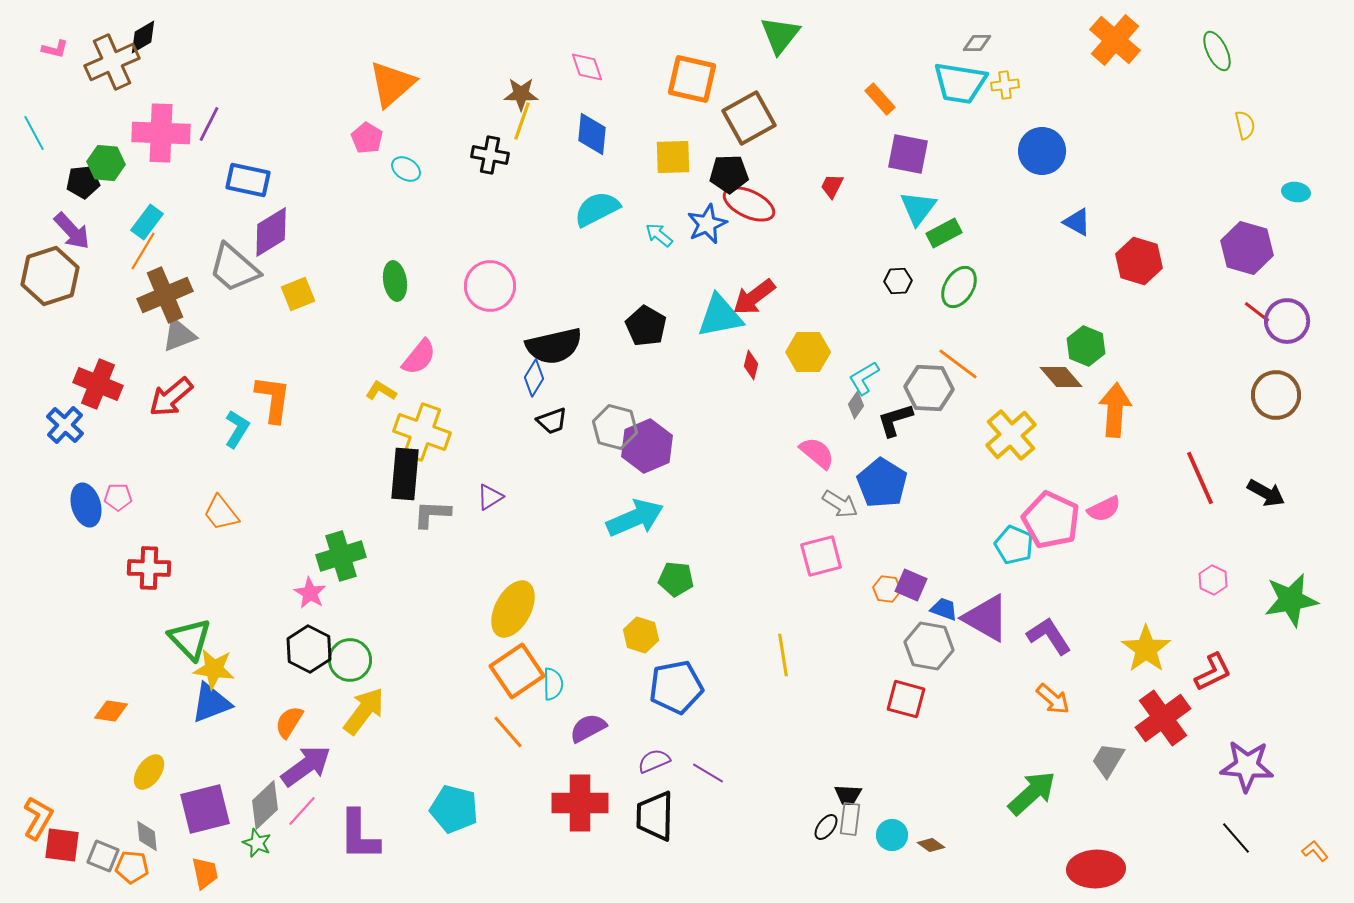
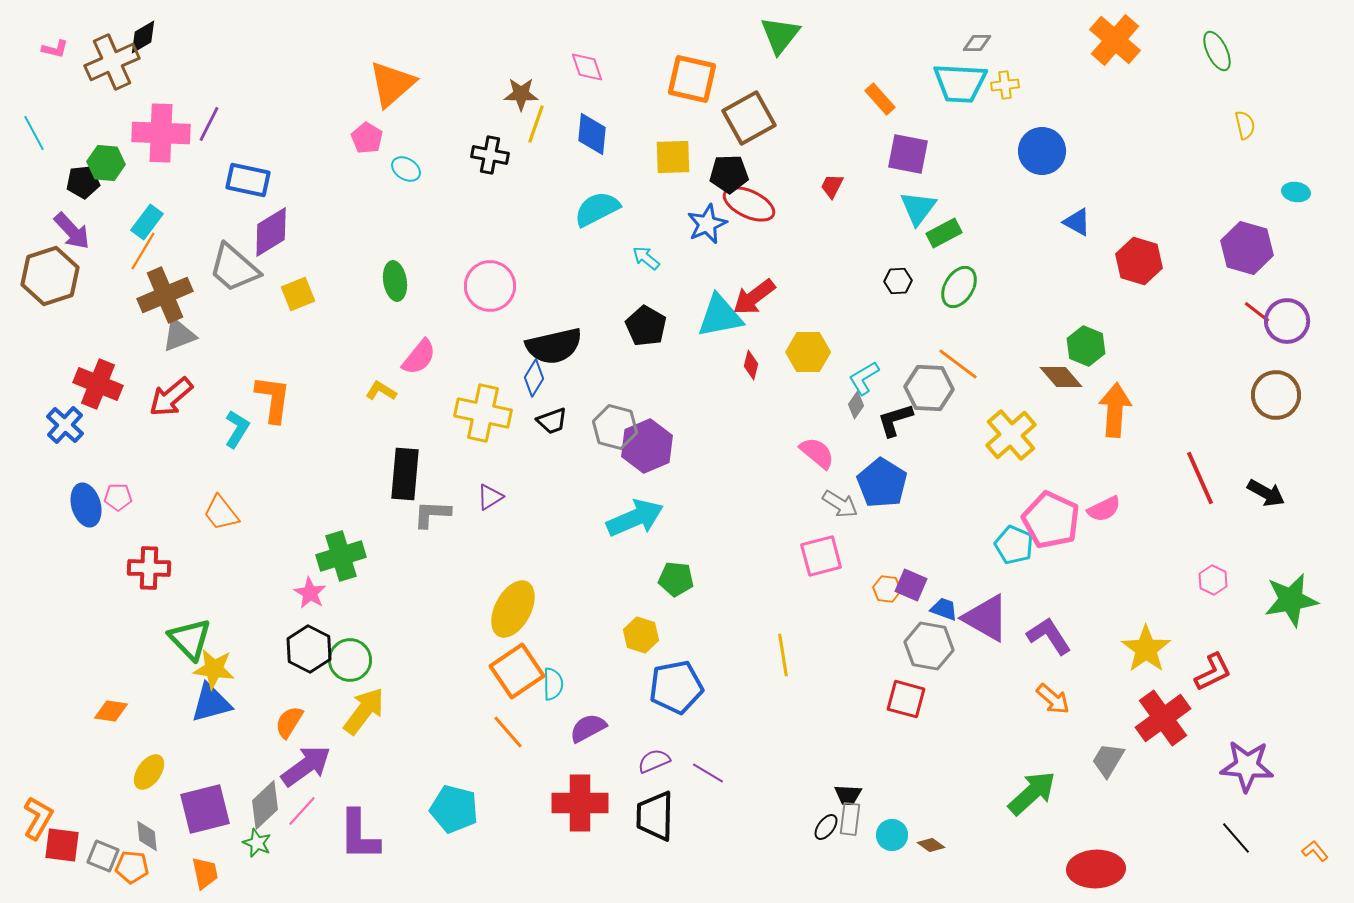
cyan trapezoid at (960, 83): rotated 6 degrees counterclockwise
yellow line at (522, 121): moved 14 px right, 3 px down
cyan arrow at (659, 235): moved 13 px left, 23 px down
yellow cross at (422, 432): moved 61 px right, 19 px up; rotated 8 degrees counterclockwise
blue triangle at (211, 703): rotated 6 degrees clockwise
